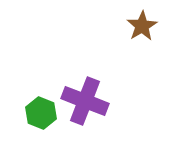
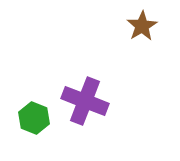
green hexagon: moved 7 px left, 5 px down
